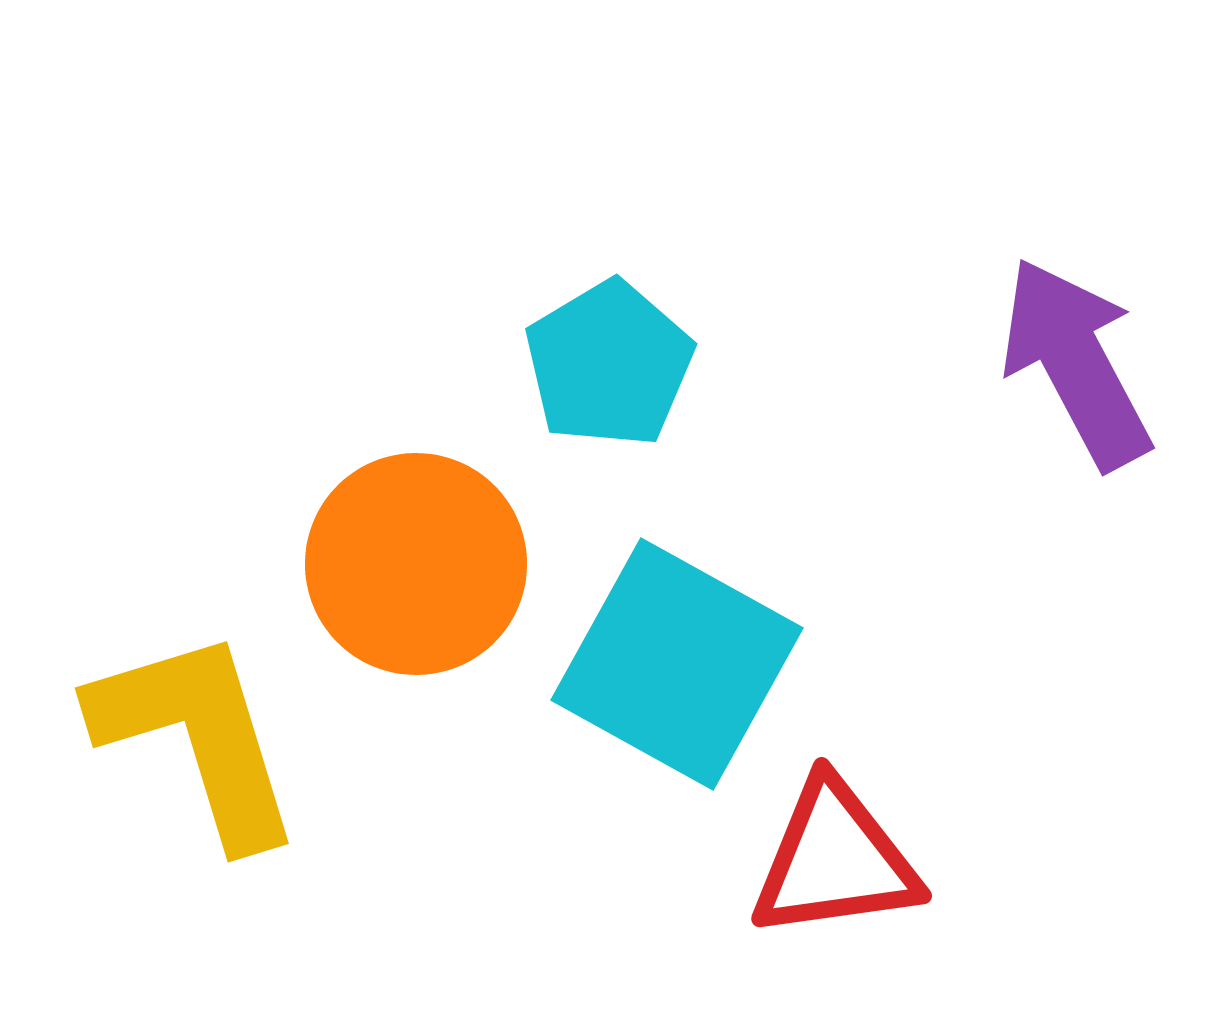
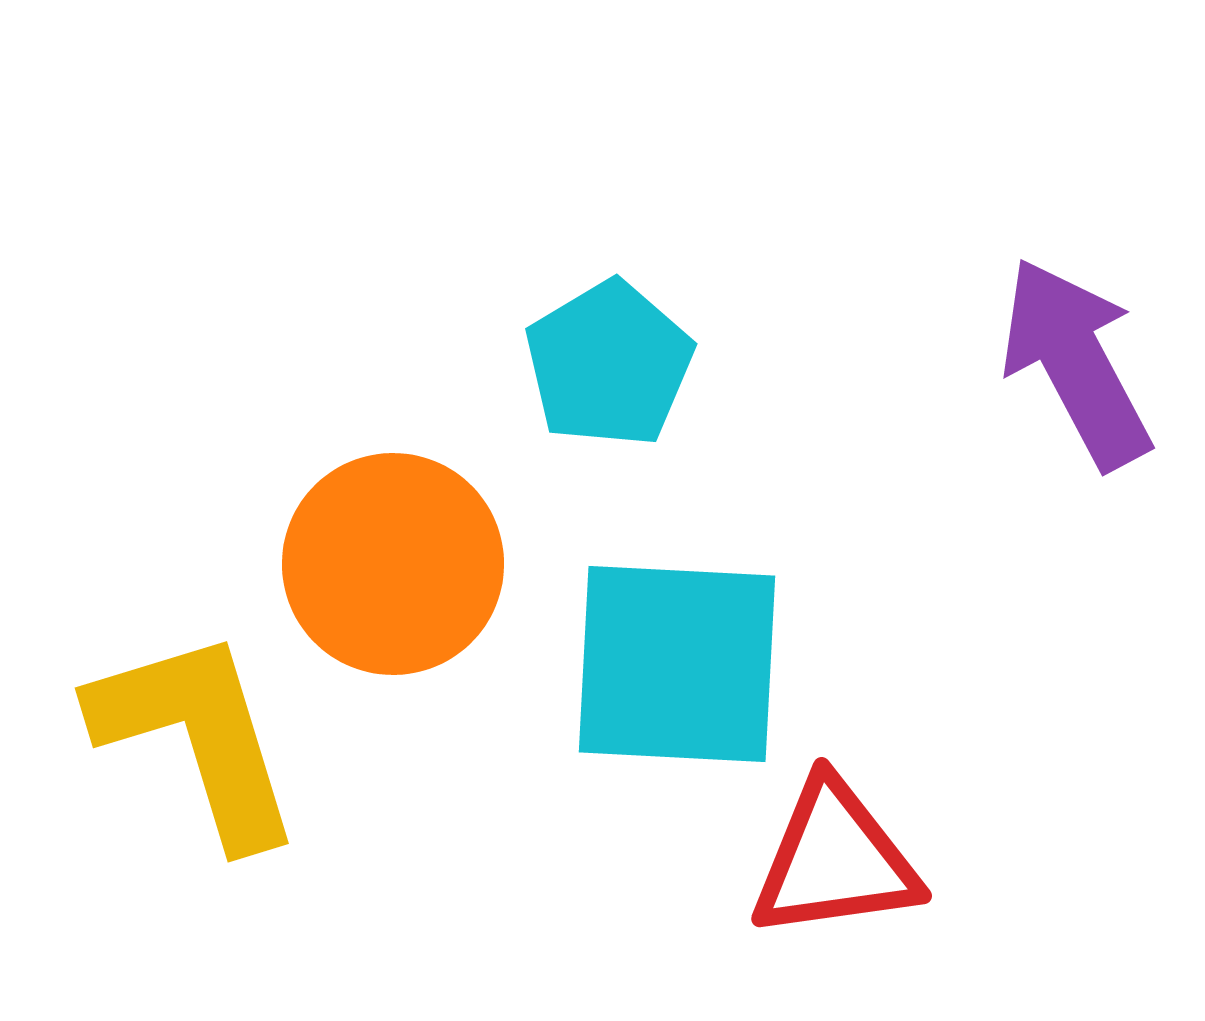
orange circle: moved 23 px left
cyan square: rotated 26 degrees counterclockwise
